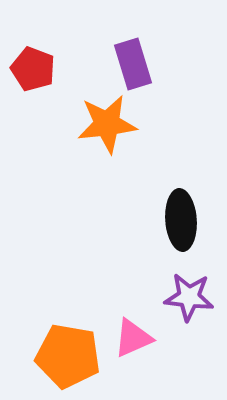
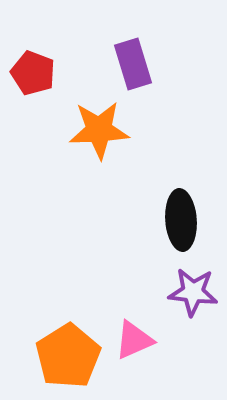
red pentagon: moved 4 px down
orange star: moved 8 px left, 6 px down; rotated 4 degrees clockwise
purple star: moved 4 px right, 5 px up
pink triangle: moved 1 px right, 2 px down
orange pentagon: rotated 30 degrees clockwise
